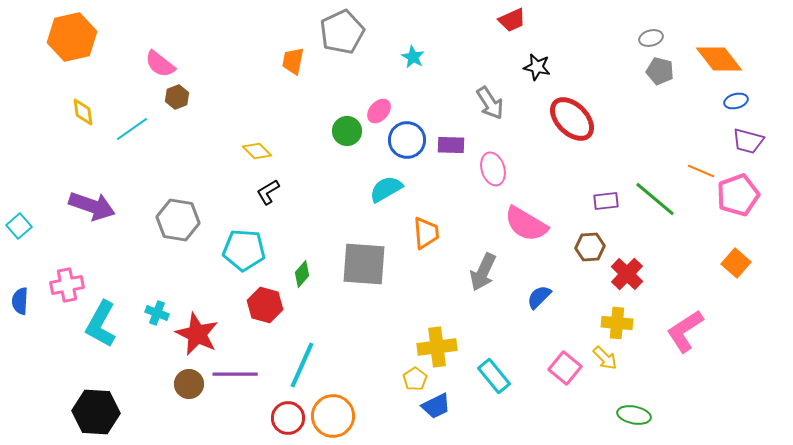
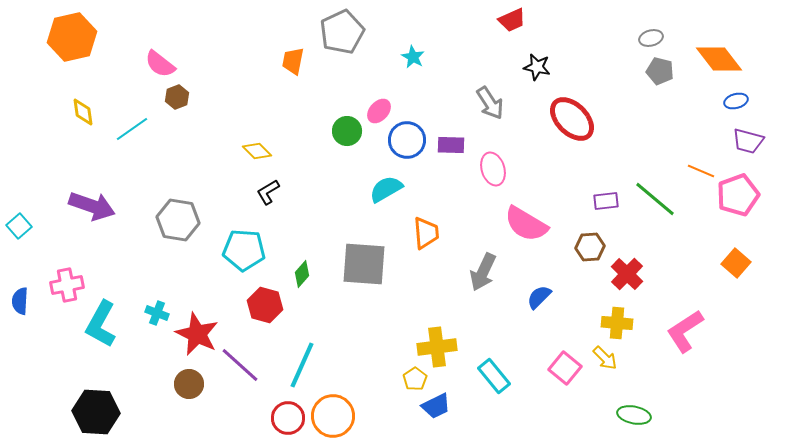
purple line at (235, 374): moved 5 px right, 9 px up; rotated 42 degrees clockwise
